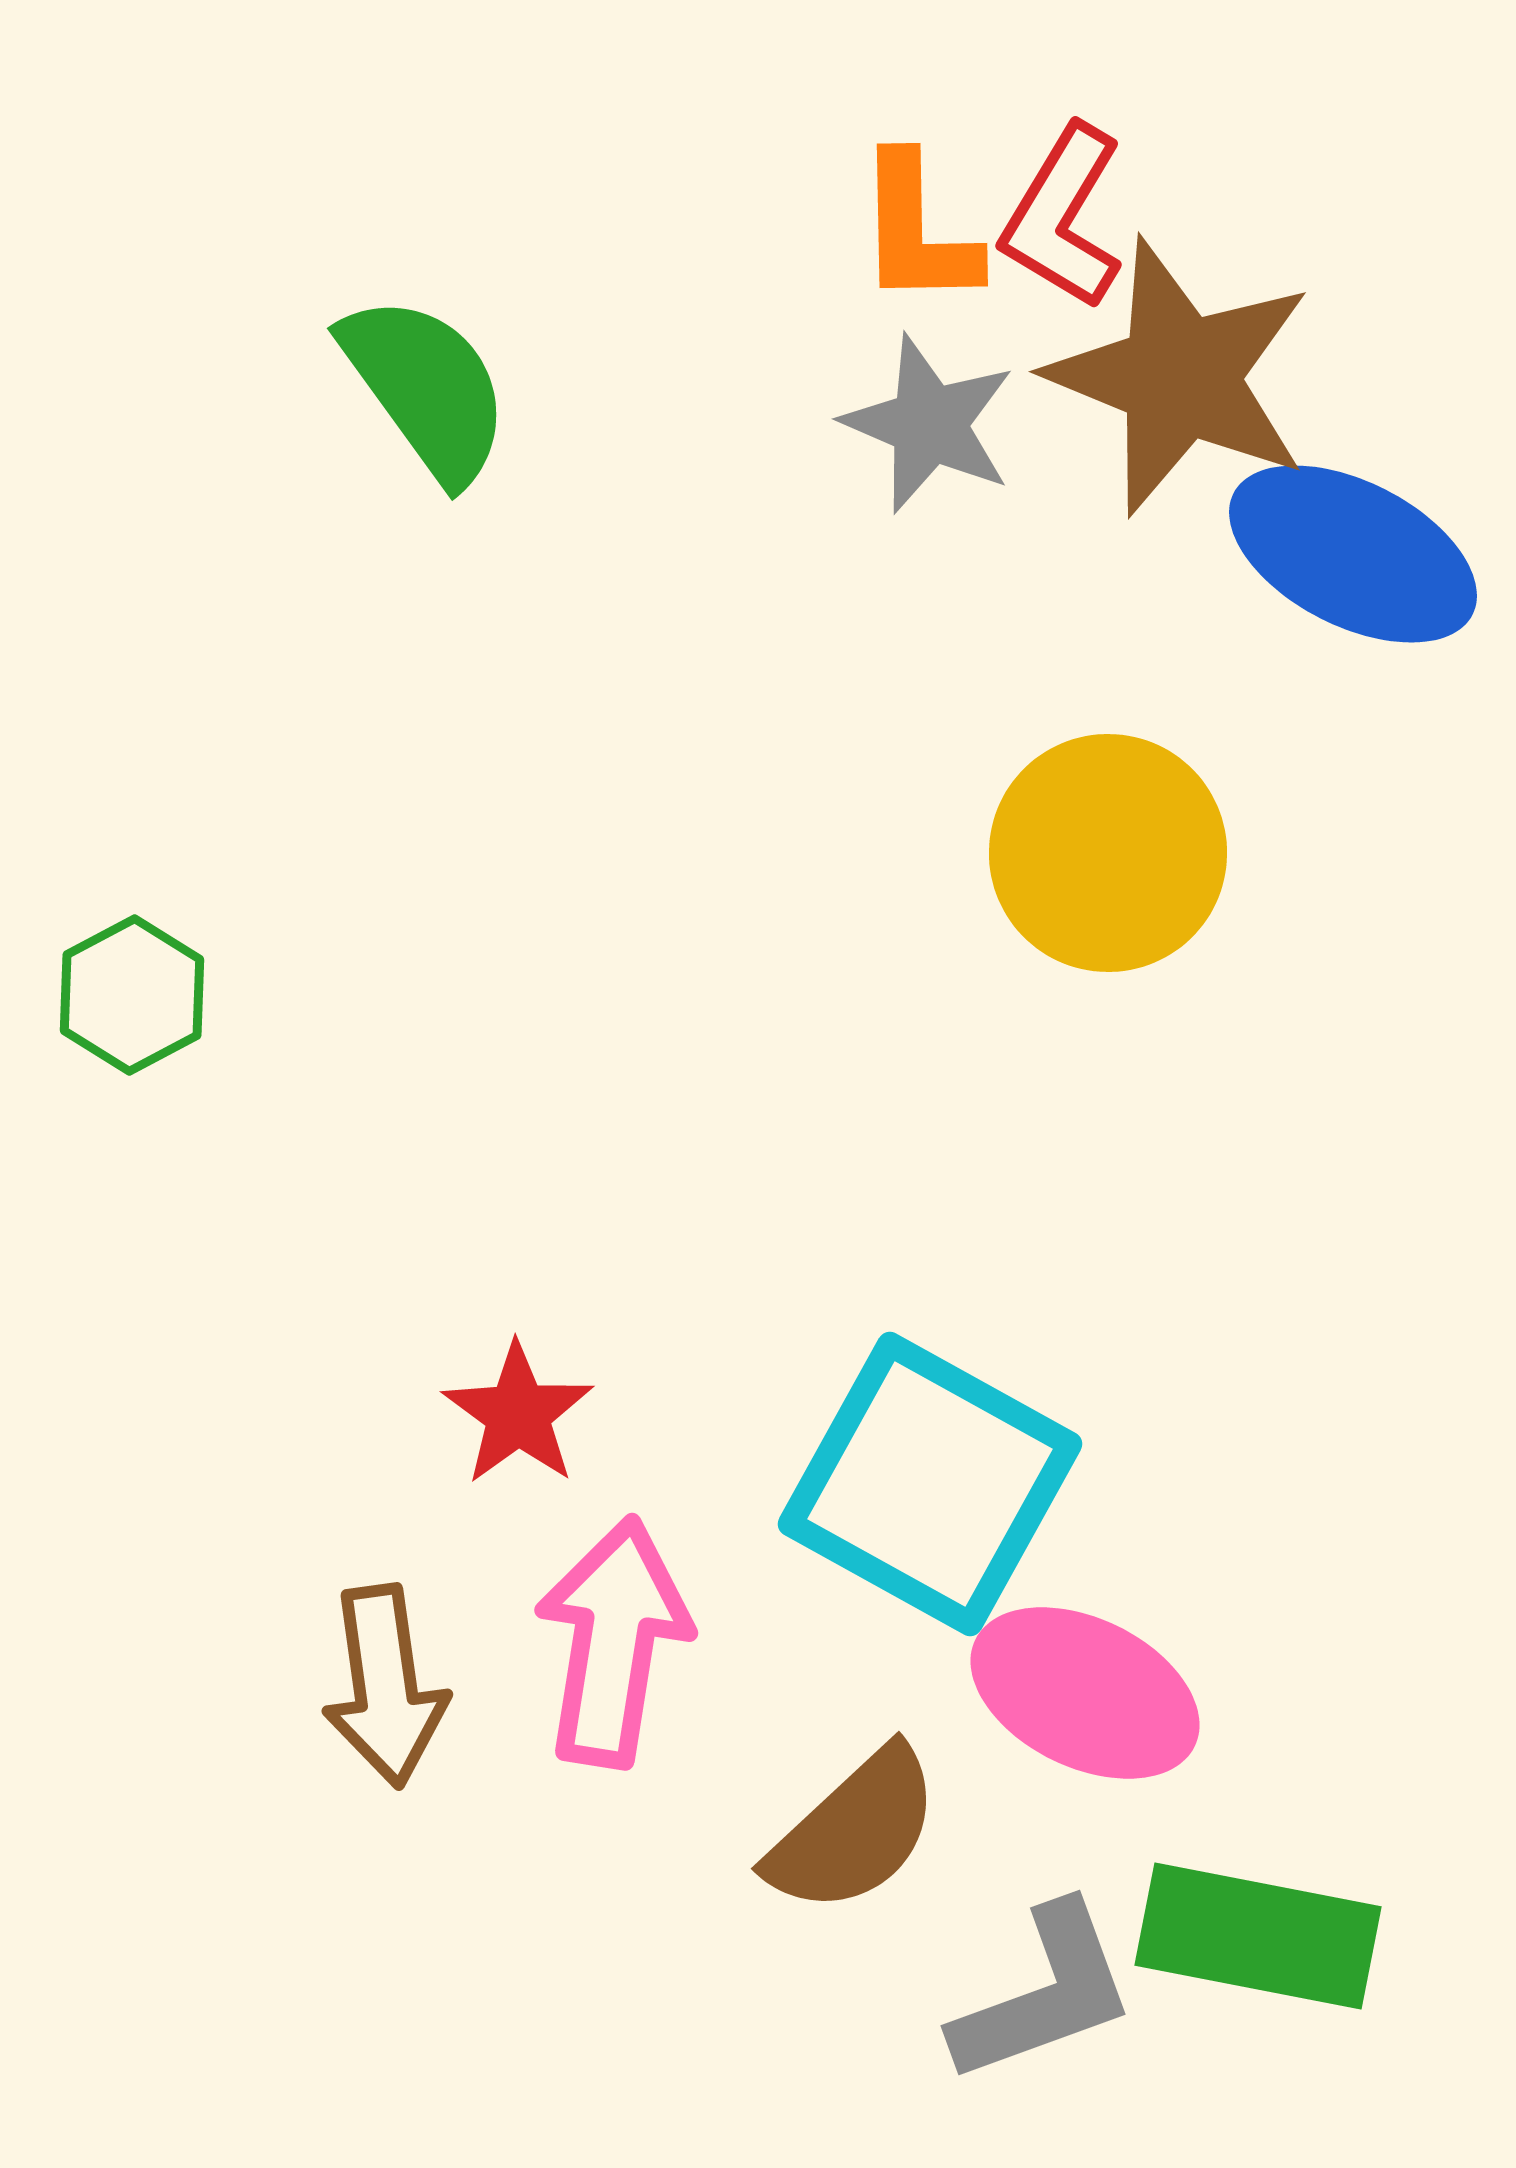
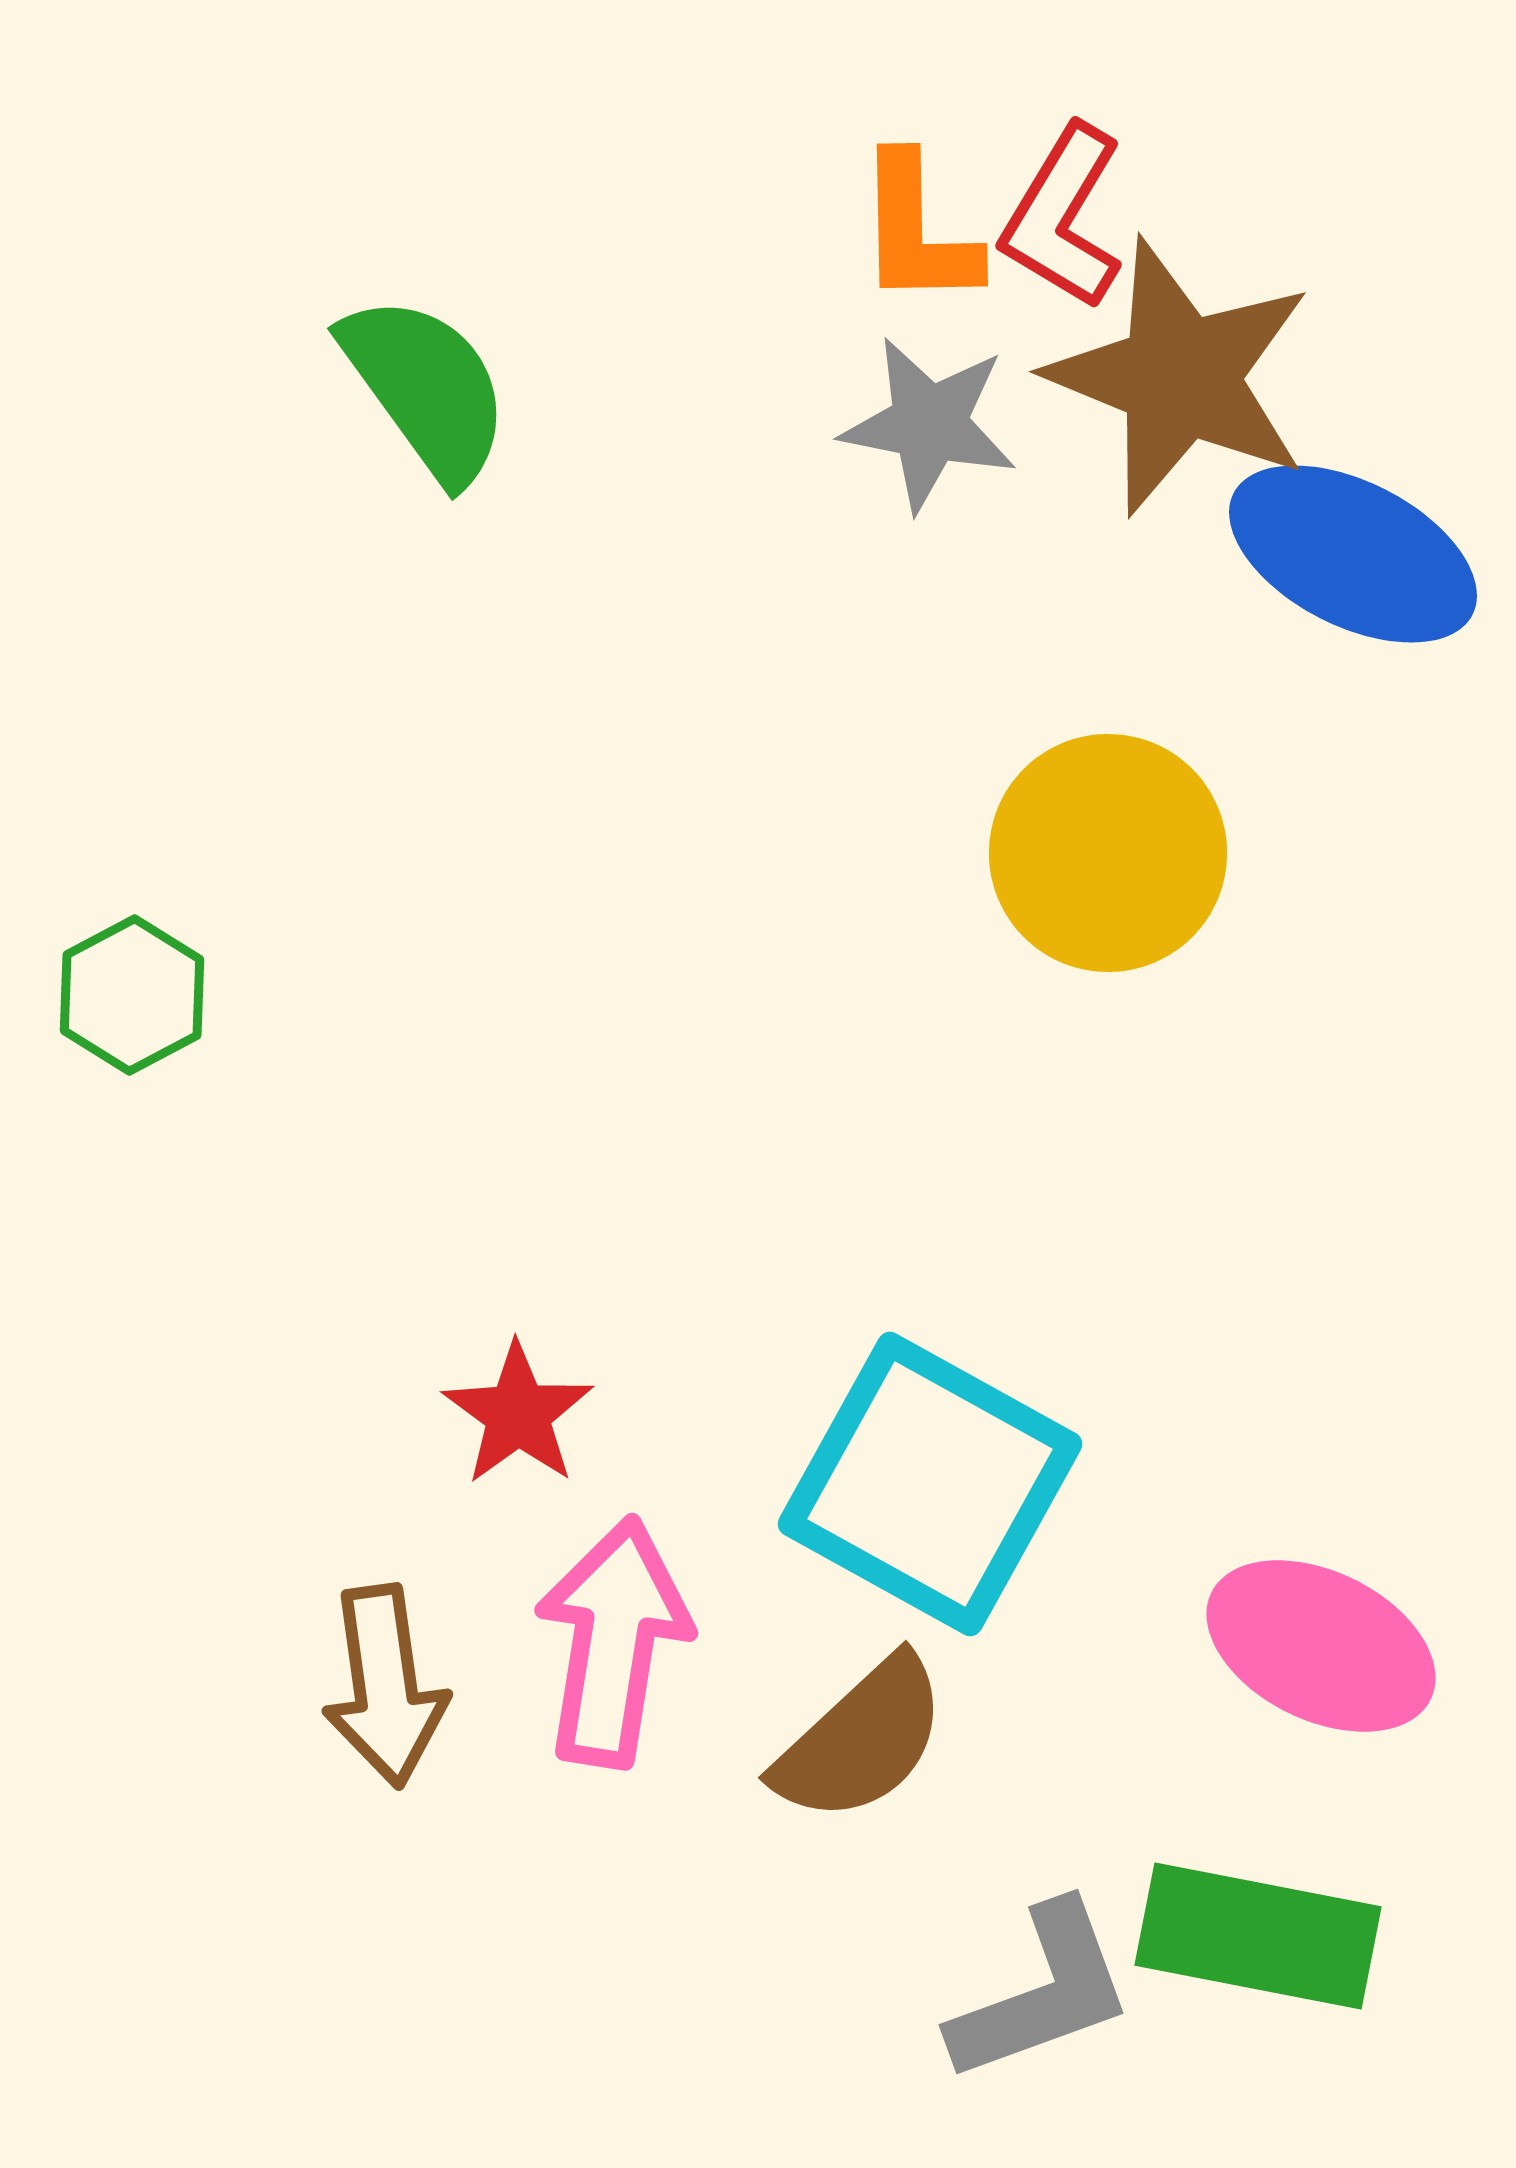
gray star: rotated 12 degrees counterclockwise
pink ellipse: moved 236 px right, 47 px up
brown semicircle: moved 7 px right, 91 px up
gray L-shape: moved 2 px left, 1 px up
